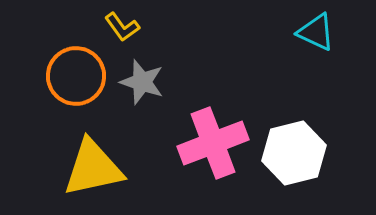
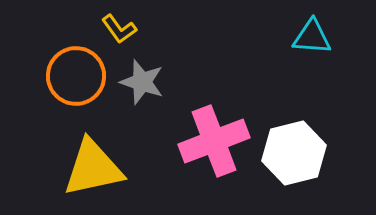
yellow L-shape: moved 3 px left, 2 px down
cyan triangle: moved 4 px left, 5 px down; rotated 21 degrees counterclockwise
pink cross: moved 1 px right, 2 px up
